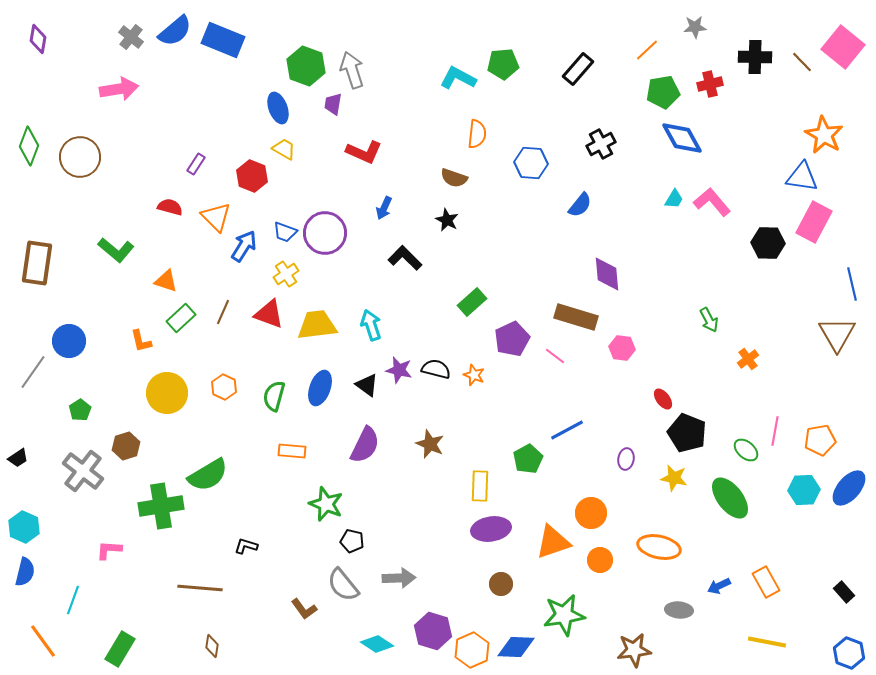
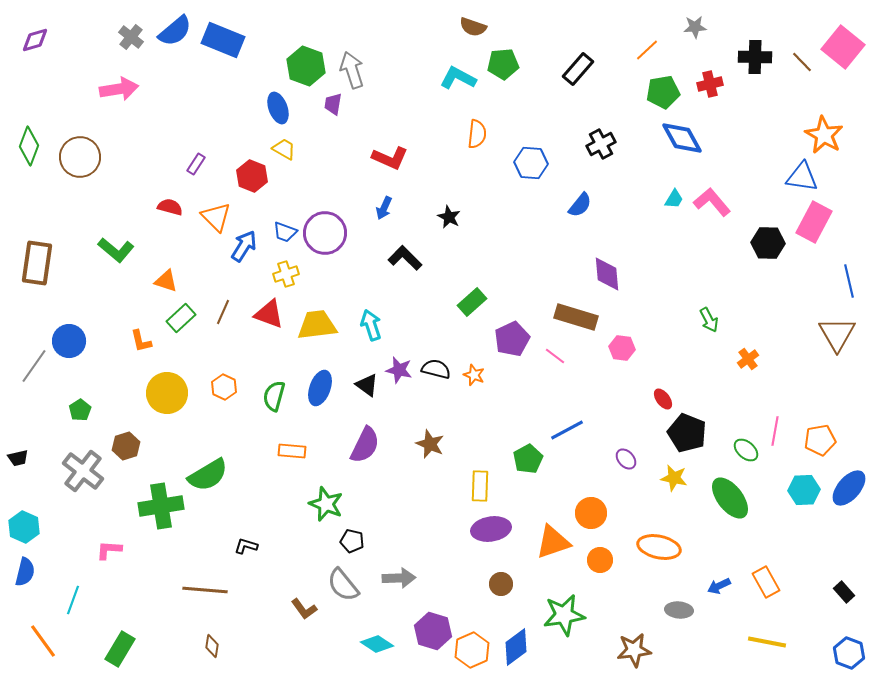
purple diamond at (38, 39): moved 3 px left, 1 px down; rotated 64 degrees clockwise
red L-shape at (364, 152): moved 26 px right, 6 px down
brown semicircle at (454, 178): moved 19 px right, 151 px up
black star at (447, 220): moved 2 px right, 3 px up
yellow cross at (286, 274): rotated 15 degrees clockwise
blue line at (852, 284): moved 3 px left, 3 px up
gray line at (33, 372): moved 1 px right, 6 px up
black trapezoid at (18, 458): rotated 20 degrees clockwise
purple ellipse at (626, 459): rotated 50 degrees counterclockwise
brown line at (200, 588): moved 5 px right, 2 px down
blue diamond at (516, 647): rotated 39 degrees counterclockwise
